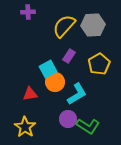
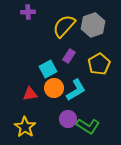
gray hexagon: rotated 15 degrees counterclockwise
orange circle: moved 1 px left, 6 px down
cyan L-shape: moved 1 px left, 4 px up
